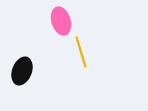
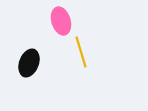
black ellipse: moved 7 px right, 8 px up
